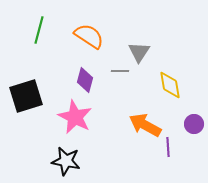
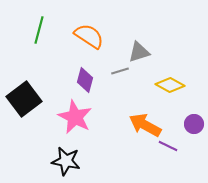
gray triangle: rotated 40 degrees clockwise
gray line: rotated 18 degrees counterclockwise
yellow diamond: rotated 52 degrees counterclockwise
black square: moved 2 px left, 3 px down; rotated 20 degrees counterclockwise
purple line: moved 1 px up; rotated 60 degrees counterclockwise
